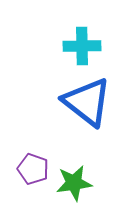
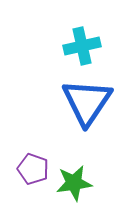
cyan cross: rotated 12 degrees counterclockwise
blue triangle: rotated 26 degrees clockwise
